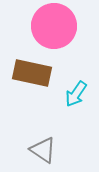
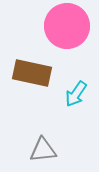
pink circle: moved 13 px right
gray triangle: rotated 40 degrees counterclockwise
